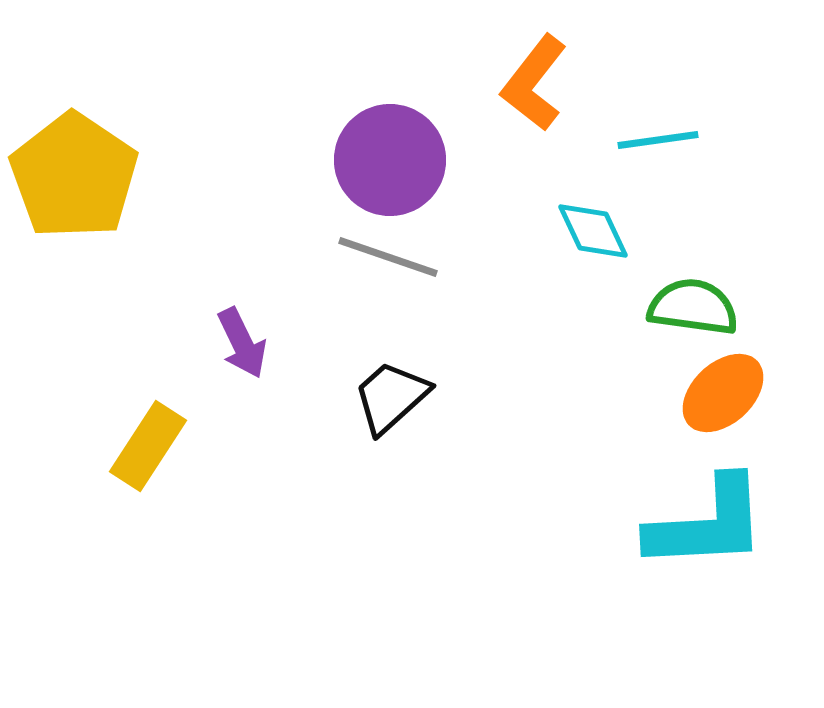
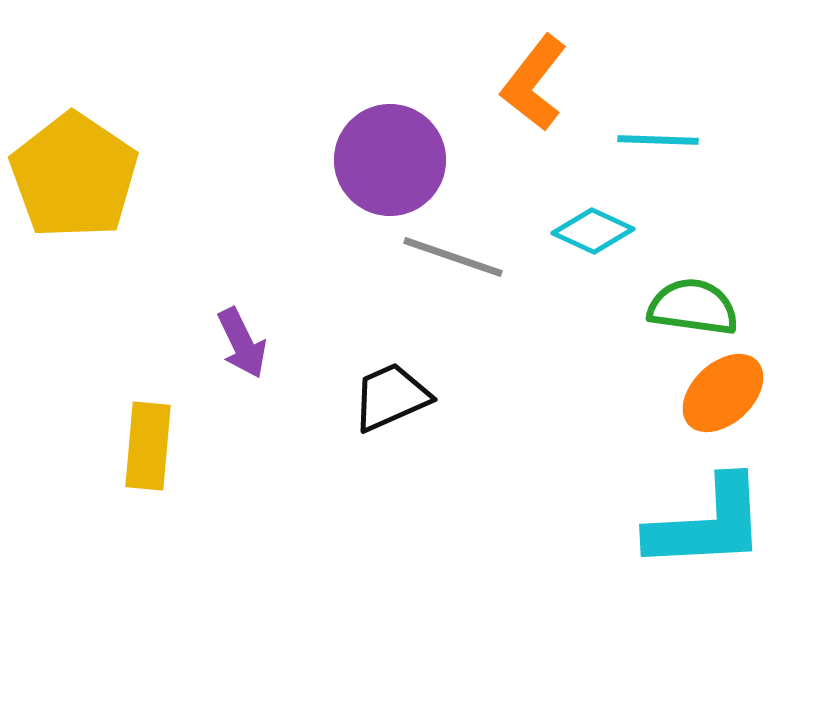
cyan line: rotated 10 degrees clockwise
cyan diamond: rotated 40 degrees counterclockwise
gray line: moved 65 px right
black trapezoid: rotated 18 degrees clockwise
yellow rectangle: rotated 28 degrees counterclockwise
